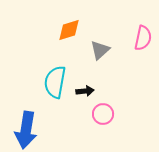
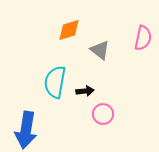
gray triangle: rotated 40 degrees counterclockwise
